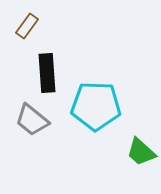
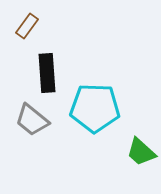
cyan pentagon: moved 1 px left, 2 px down
